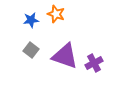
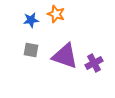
gray square: rotated 28 degrees counterclockwise
